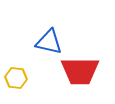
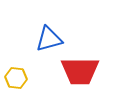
blue triangle: moved 3 px up; rotated 28 degrees counterclockwise
